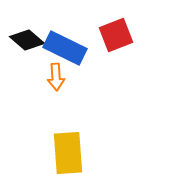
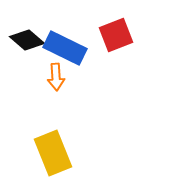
yellow rectangle: moved 15 px left; rotated 18 degrees counterclockwise
